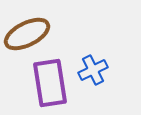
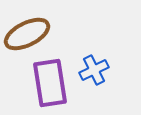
blue cross: moved 1 px right
